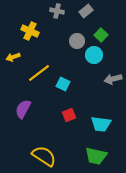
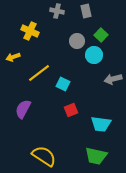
gray rectangle: rotated 64 degrees counterclockwise
red square: moved 2 px right, 5 px up
